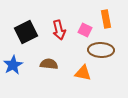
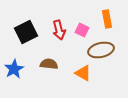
orange rectangle: moved 1 px right
pink square: moved 3 px left
brown ellipse: rotated 15 degrees counterclockwise
blue star: moved 1 px right, 4 px down
orange triangle: rotated 18 degrees clockwise
